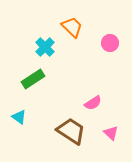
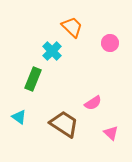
cyan cross: moved 7 px right, 4 px down
green rectangle: rotated 35 degrees counterclockwise
brown trapezoid: moved 7 px left, 7 px up
